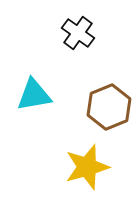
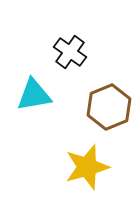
black cross: moved 8 px left, 19 px down
